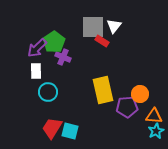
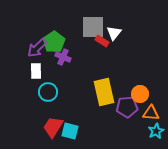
white triangle: moved 7 px down
yellow rectangle: moved 1 px right, 2 px down
orange triangle: moved 3 px left, 3 px up
red trapezoid: moved 1 px right, 1 px up
